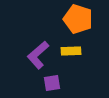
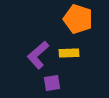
yellow rectangle: moved 2 px left, 2 px down
